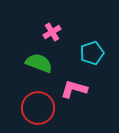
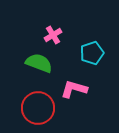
pink cross: moved 1 px right, 3 px down
